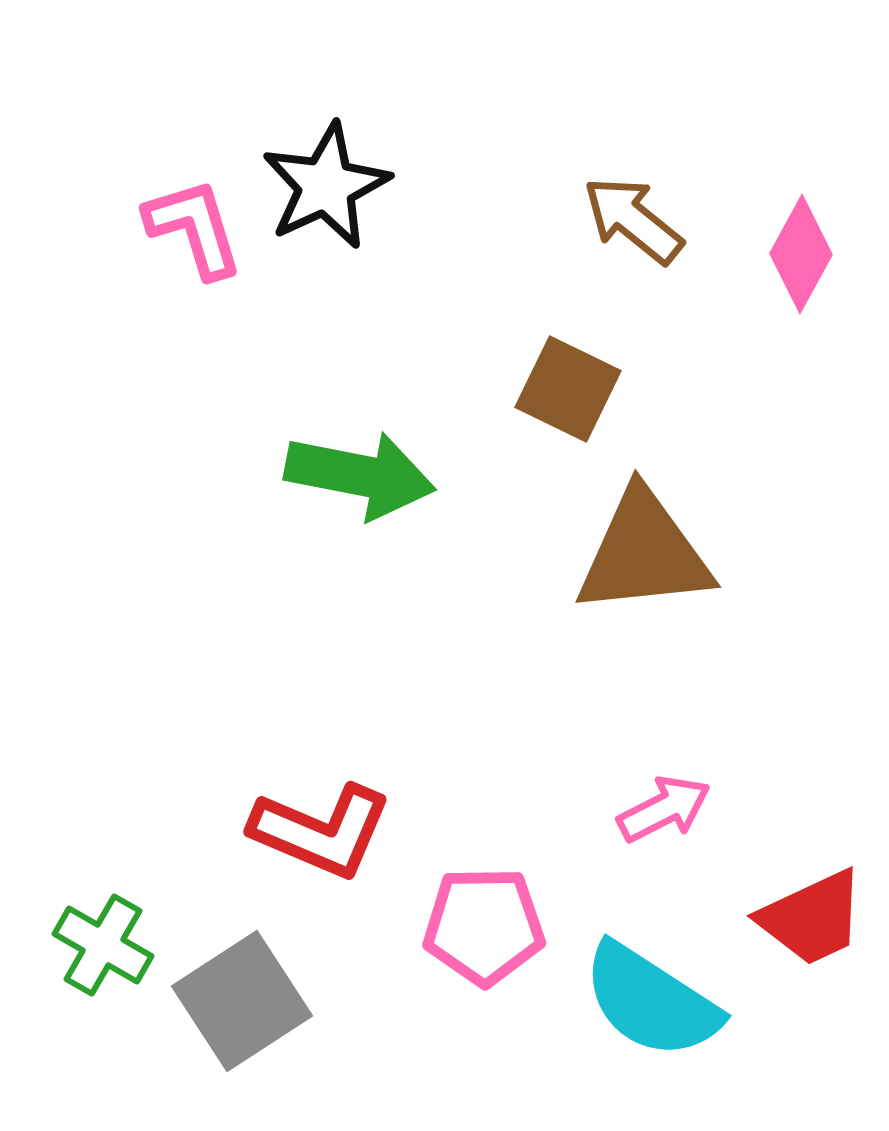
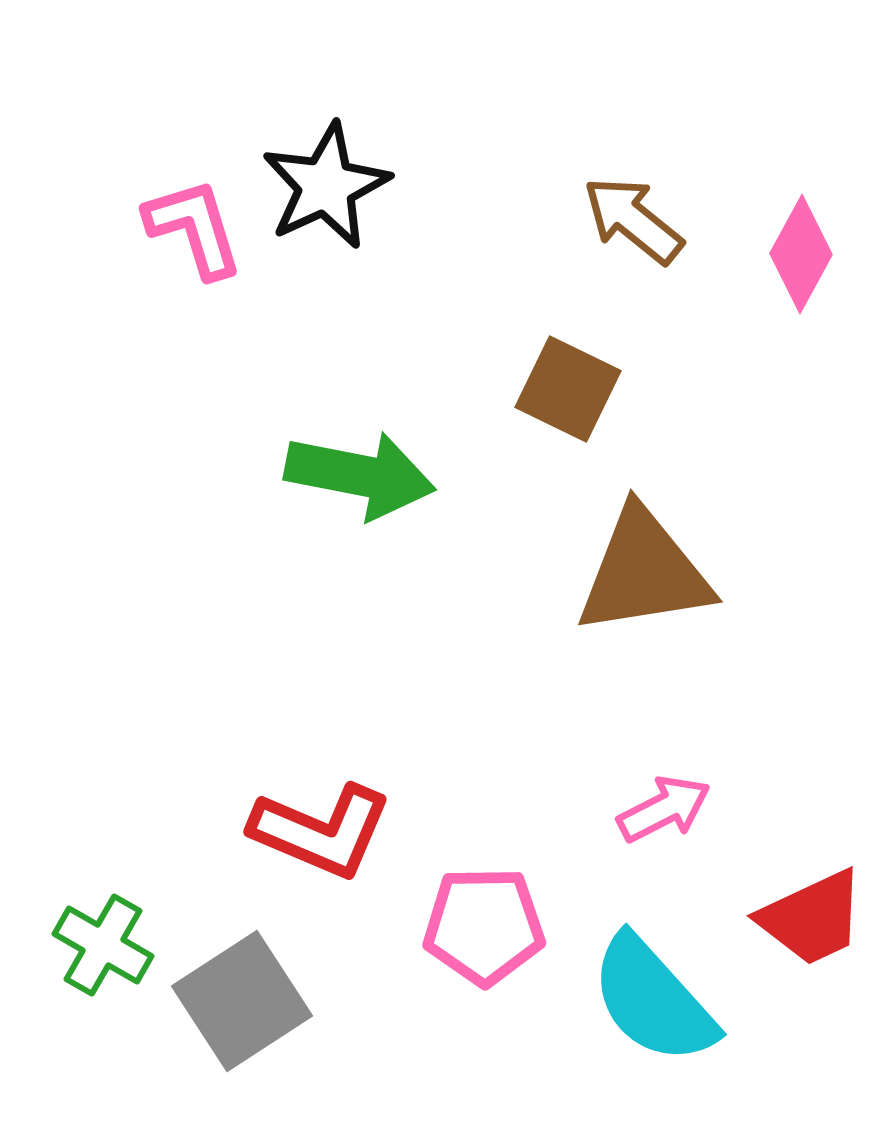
brown triangle: moved 19 px down; rotated 3 degrees counterclockwise
cyan semicircle: moved 2 px right, 1 px up; rotated 15 degrees clockwise
